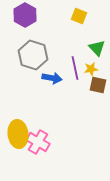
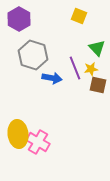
purple hexagon: moved 6 px left, 4 px down
purple line: rotated 10 degrees counterclockwise
